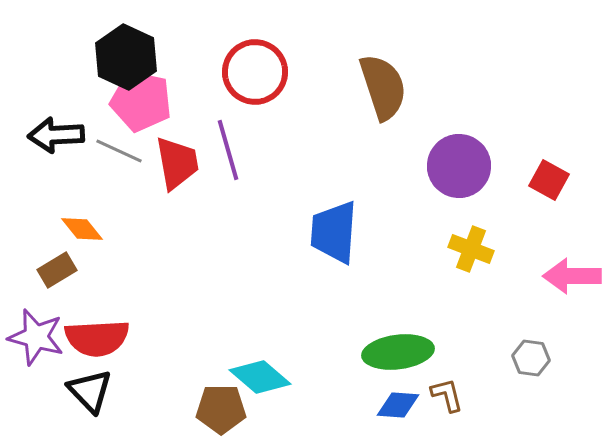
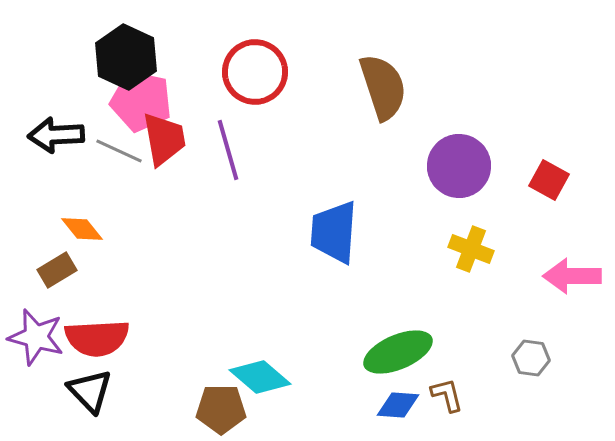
red trapezoid: moved 13 px left, 24 px up
green ellipse: rotated 16 degrees counterclockwise
